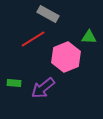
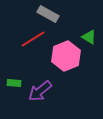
green triangle: rotated 28 degrees clockwise
pink hexagon: moved 1 px up
purple arrow: moved 3 px left, 3 px down
